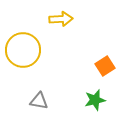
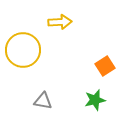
yellow arrow: moved 1 px left, 3 px down
gray triangle: moved 4 px right
